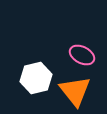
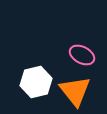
white hexagon: moved 4 px down
